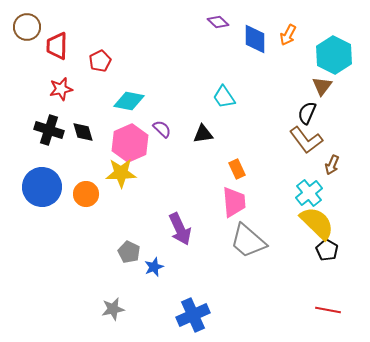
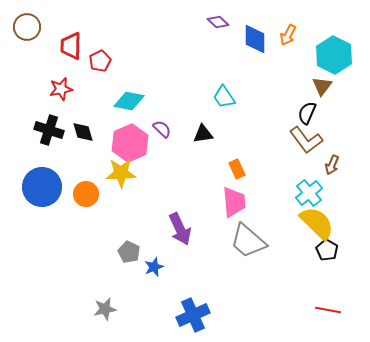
red trapezoid: moved 14 px right
gray star: moved 8 px left
